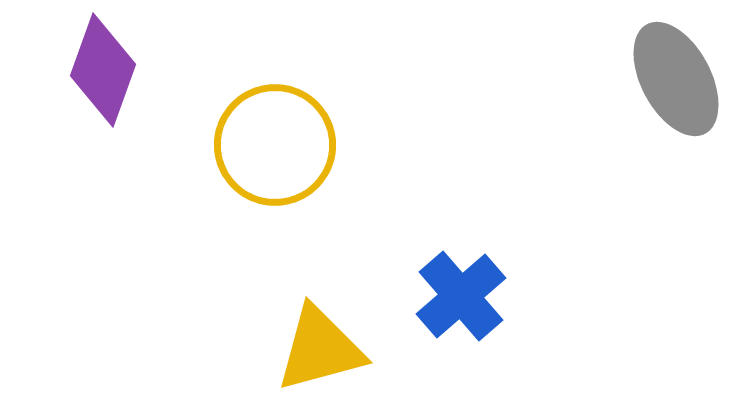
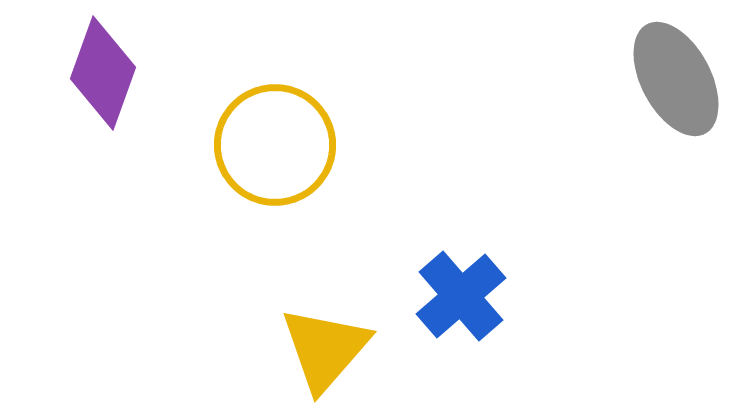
purple diamond: moved 3 px down
yellow triangle: moved 5 px right; rotated 34 degrees counterclockwise
